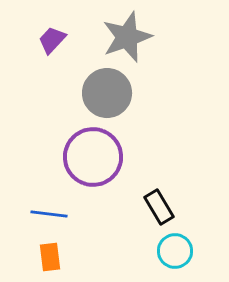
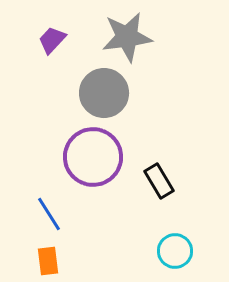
gray star: rotated 12 degrees clockwise
gray circle: moved 3 px left
black rectangle: moved 26 px up
blue line: rotated 51 degrees clockwise
orange rectangle: moved 2 px left, 4 px down
